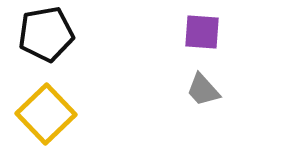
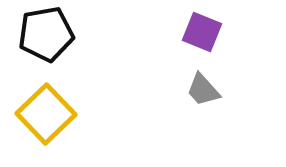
purple square: rotated 18 degrees clockwise
